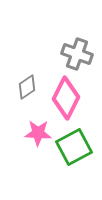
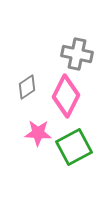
gray cross: rotated 8 degrees counterclockwise
pink diamond: moved 2 px up
